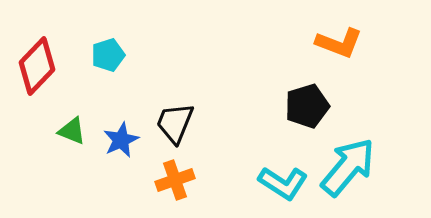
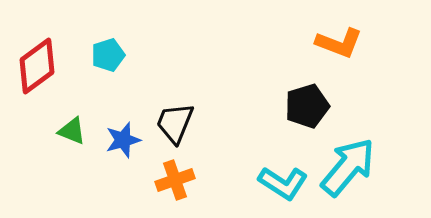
red diamond: rotated 10 degrees clockwise
blue star: moved 2 px right; rotated 9 degrees clockwise
